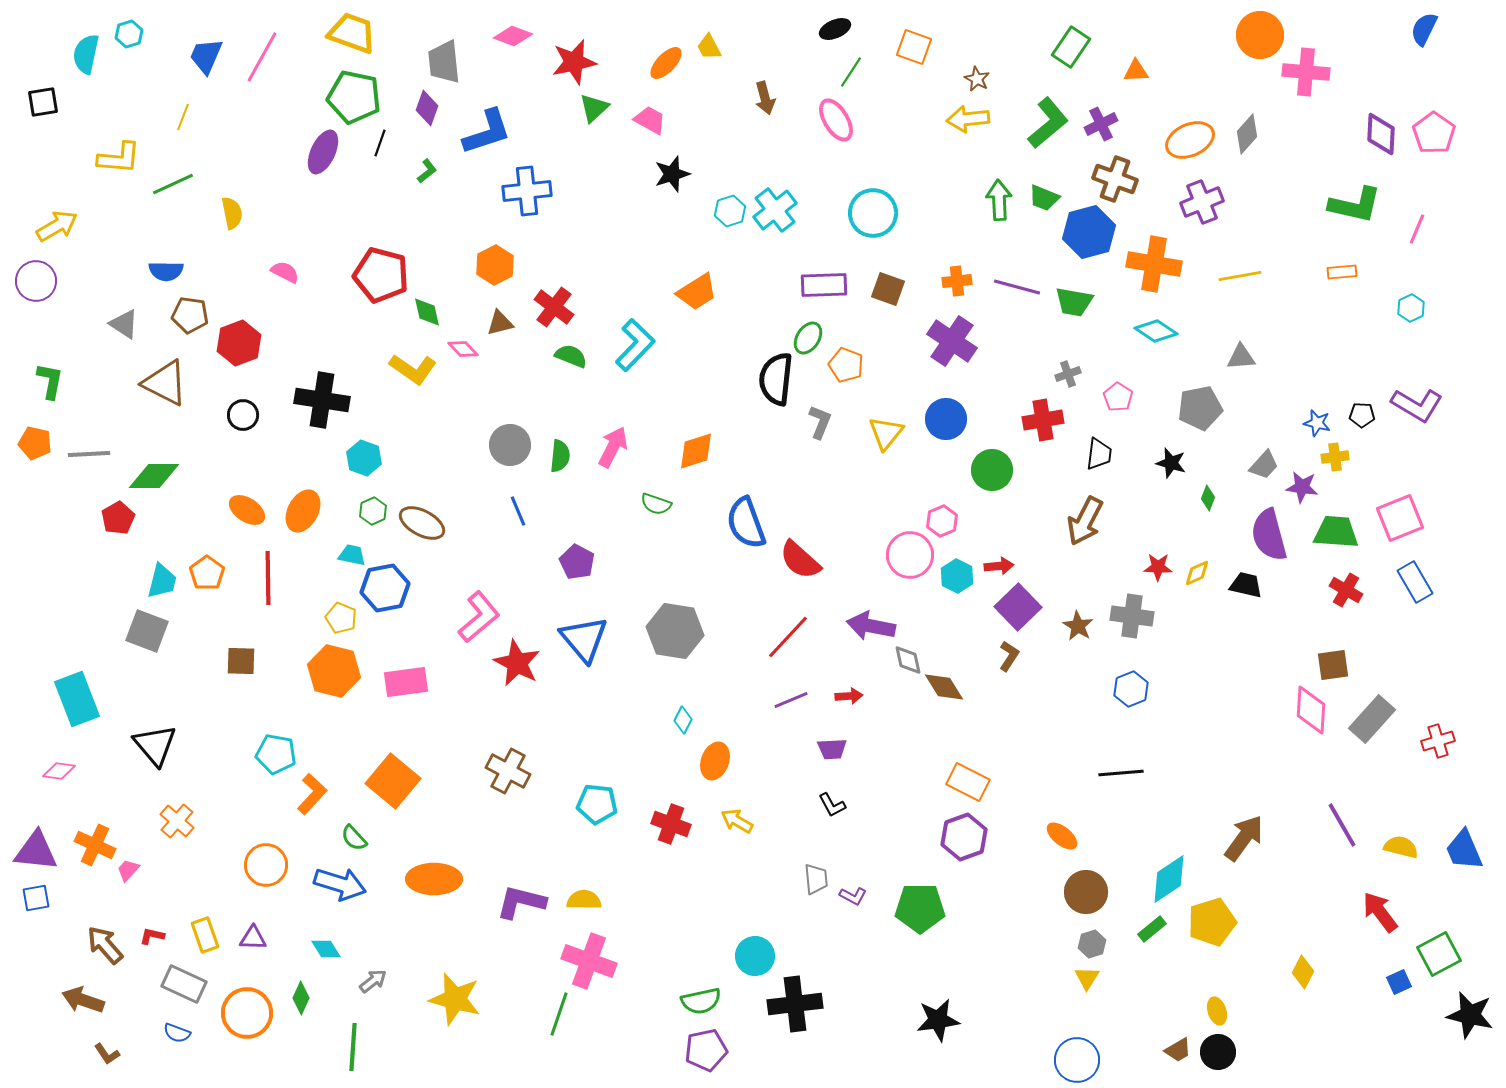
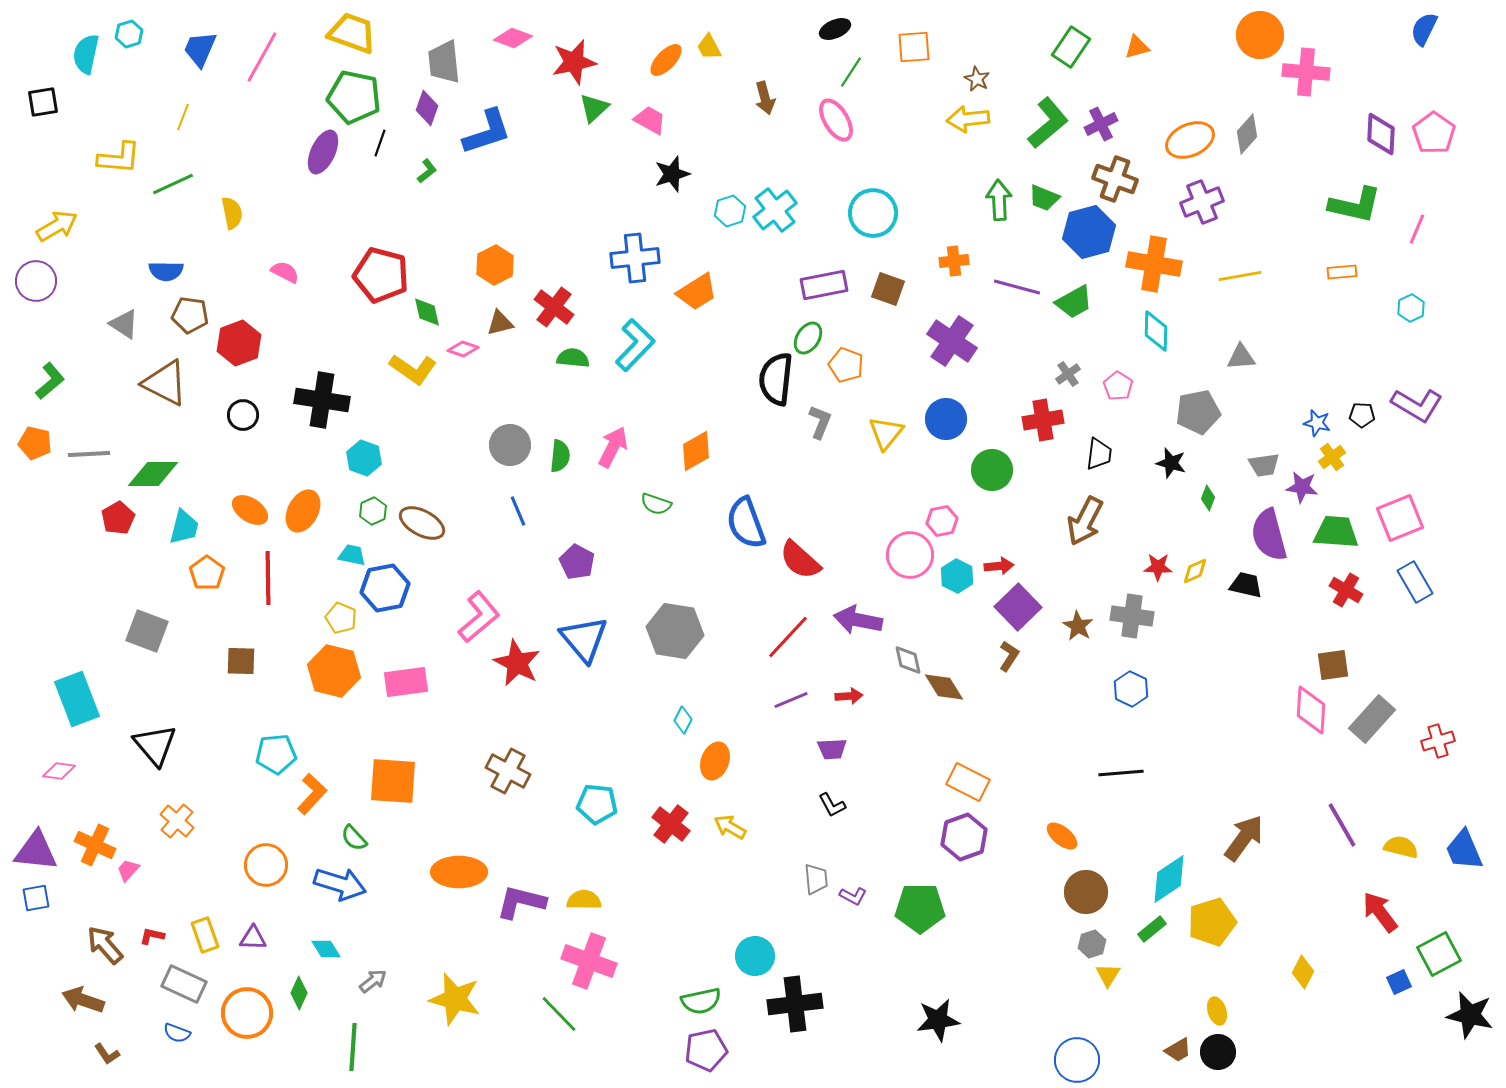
pink diamond at (513, 36): moved 2 px down
orange square at (914, 47): rotated 24 degrees counterclockwise
blue trapezoid at (206, 56): moved 6 px left, 7 px up
orange ellipse at (666, 63): moved 3 px up
orange triangle at (1136, 71): moved 1 px right, 24 px up; rotated 12 degrees counterclockwise
blue cross at (527, 191): moved 108 px right, 67 px down
orange cross at (957, 281): moved 3 px left, 20 px up
purple rectangle at (824, 285): rotated 9 degrees counterclockwise
green trapezoid at (1074, 302): rotated 39 degrees counterclockwise
cyan diamond at (1156, 331): rotated 57 degrees clockwise
pink diamond at (463, 349): rotated 28 degrees counterclockwise
green semicircle at (571, 356): moved 2 px right, 2 px down; rotated 16 degrees counterclockwise
gray cross at (1068, 374): rotated 15 degrees counterclockwise
green L-shape at (50, 381): rotated 39 degrees clockwise
pink pentagon at (1118, 397): moved 11 px up
gray pentagon at (1200, 408): moved 2 px left, 4 px down
orange diamond at (696, 451): rotated 12 degrees counterclockwise
yellow cross at (1335, 457): moved 3 px left; rotated 28 degrees counterclockwise
gray trapezoid at (1264, 465): rotated 40 degrees clockwise
green diamond at (154, 476): moved 1 px left, 2 px up
orange ellipse at (247, 510): moved 3 px right
pink hexagon at (942, 521): rotated 12 degrees clockwise
yellow diamond at (1197, 573): moved 2 px left, 2 px up
cyan trapezoid at (162, 581): moved 22 px right, 54 px up
purple arrow at (871, 626): moved 13 px left, 6 px up
blue hexagon at (1131, 689): rotated 12 degrees counterclockwise
cyan pentagon at (276, 754): rotated 15 degrees counterclockwise
orange square at (393, 781): rotated 36 degrees counterclockwise
yellow arrow at (737, 821): moved 7 px left, 6 px down
red cross at (671, 824): rotated 18 degrees clockwise
orange ellipse at (434, 879): moved 25 px right, 7 px up
yellow triangle at (1087, 978): moved 21 px right, 3 px up
green diamond at (301, 998): moved 2 px left, 5 px up
green line at (559, 1014): rotated 63 degrees counterclockwise
